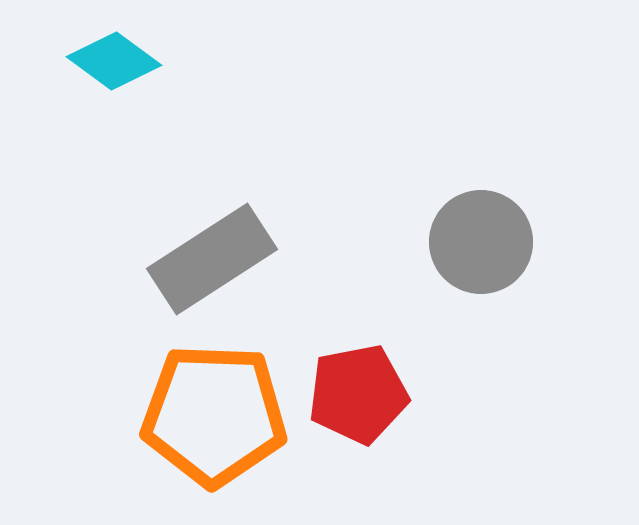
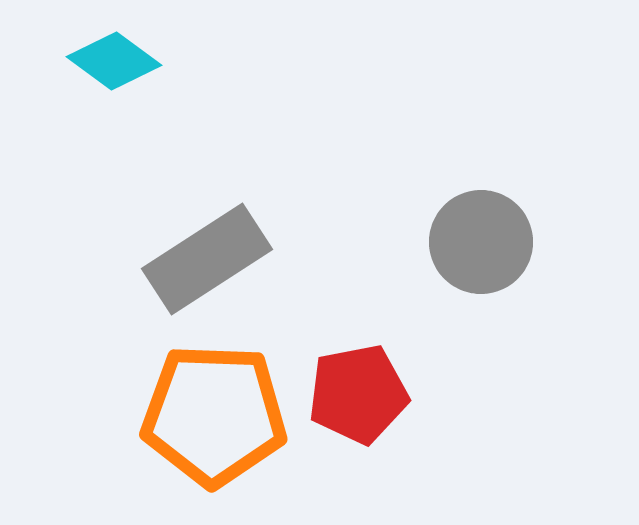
gray rectangle: moved 5 px left
